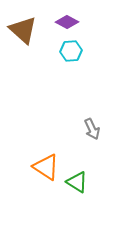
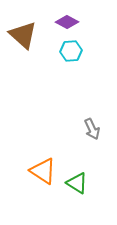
brown triangle: moved 5 px down
orange triangle: moved 3 px left, 4 px down
green triangle: moved 1 px down
